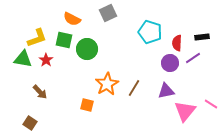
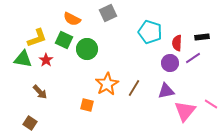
green square: rotated 12 degrees clockwise
